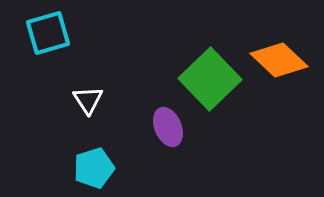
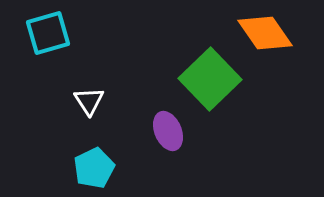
orange diamond: moved 14 px left, 27 px up; rotated 12 degrees clockwise
white triangle: moved 1 px right, 1 px down
purple ellipse: moved 4 px down
cyan pentagon: rotated 9 degrees counterclockwise
